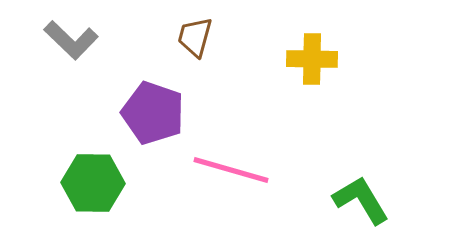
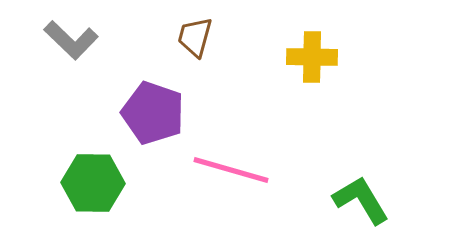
yellow cross: moved 2 px up
